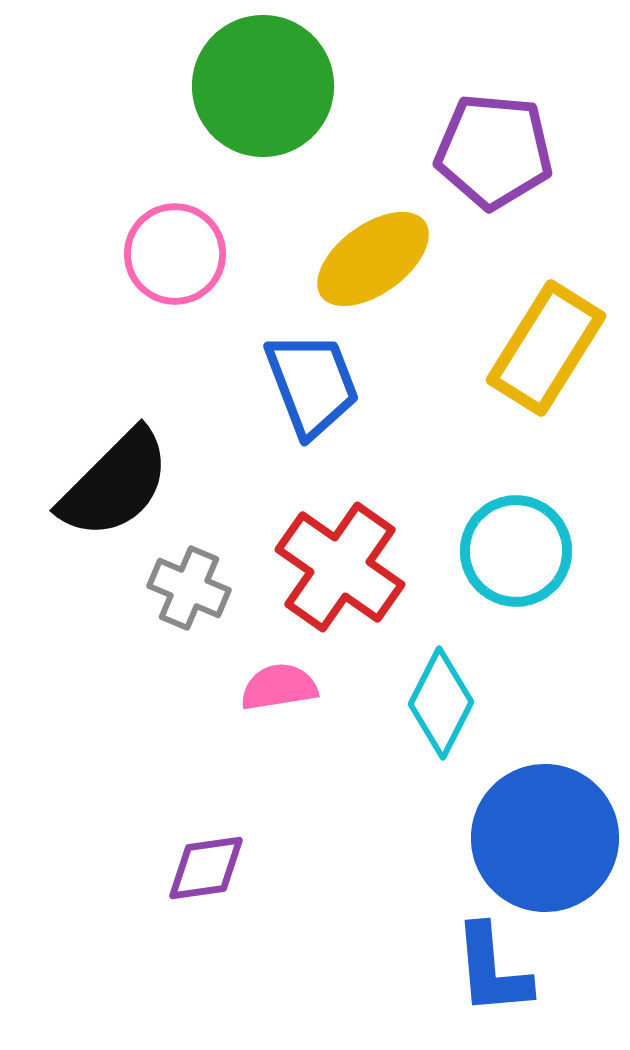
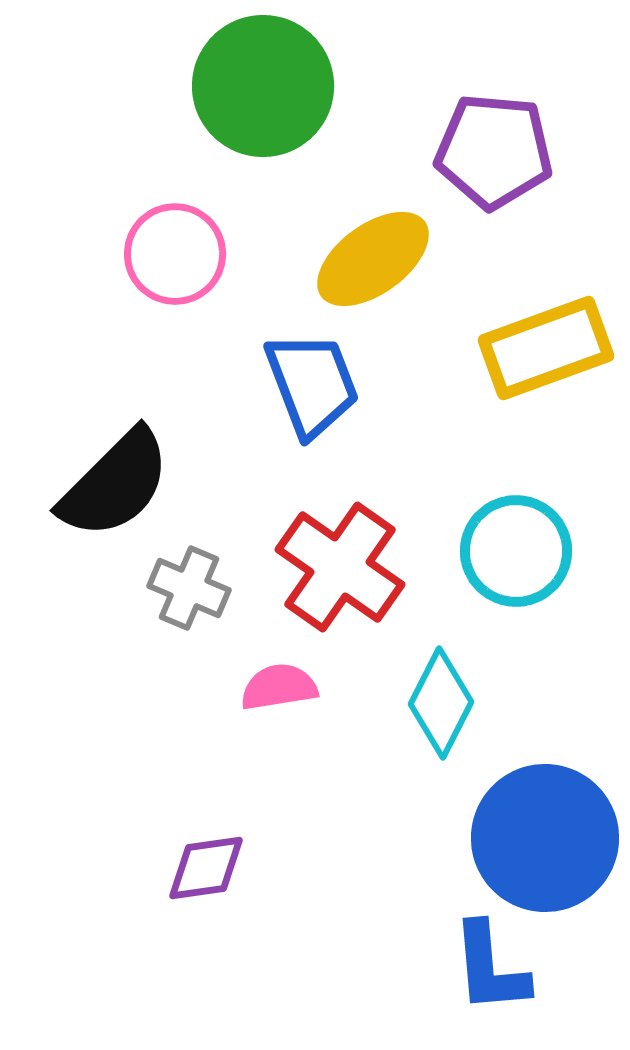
yellow rectangle: rotated 38 degrees clockwise
blue L-shape: moved 2 px left, 2 px up
